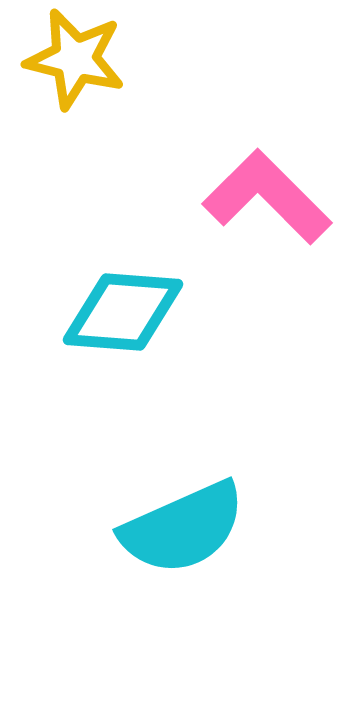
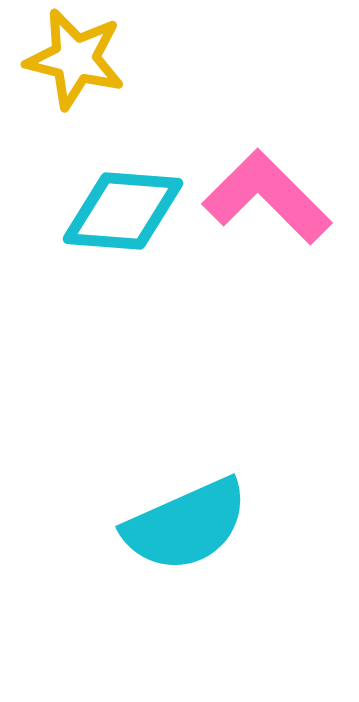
cyan diamond: moved 101 px up
cyan semicircle: moved 3 px right, 3 px up
